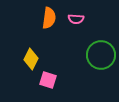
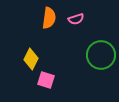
pink semicircle: rotated 21 degrees counterclockwise
pink square: moved 2 px left
